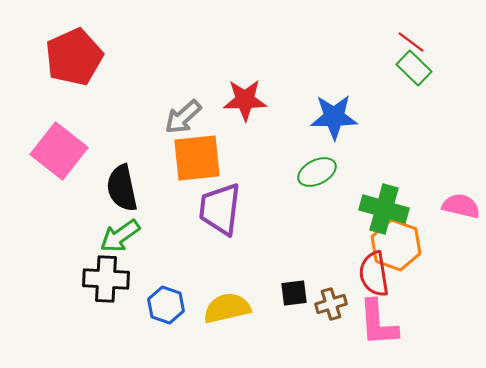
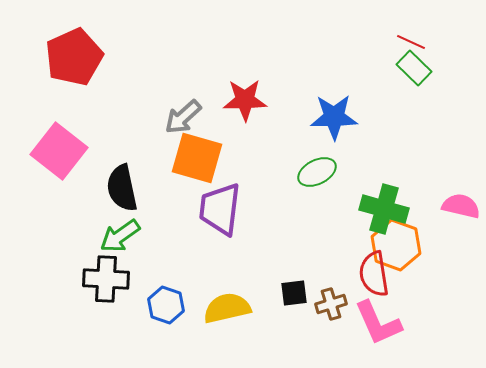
red line: rotated 12 degrees counterclockwise
orange square: rotated 22 degrees clockwise
pink L-shape: rotated 20 degrees counterclockwise
